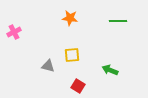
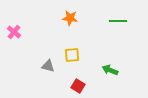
pink cross: rotated 24 degrees counterclockwise
